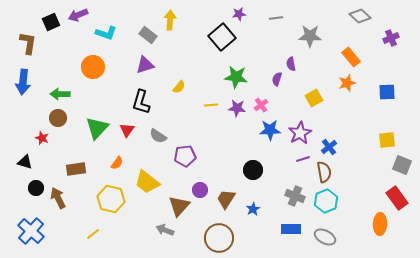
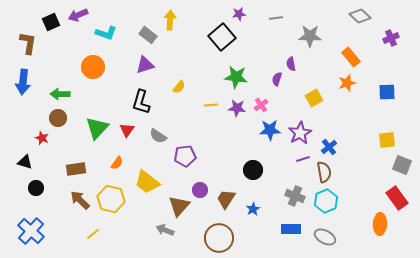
brown arrow at (58, 198): moved 22 px right, 2 px down; rotated 20 degrees counterclockwise
